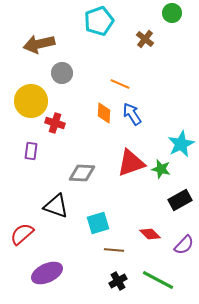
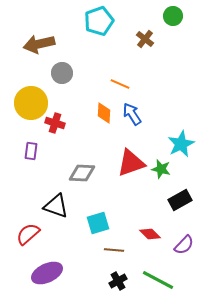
green circle: moved 1 px right, 3 px down
yellow circle: moved 2 px down
red semicircle: moved 6 px right
